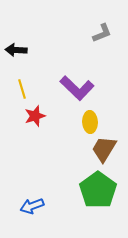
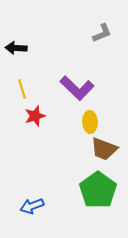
black arrow: moved 2 px up
brown trapezoid: rotated 100 degrees counterclockwise
